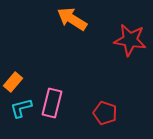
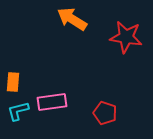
red star: moved 4 px left, 3 px up
orange rectangle: rotated 36 degrees counterclockwise
pink rectangle: moved 1 px up; rotated 68 degrees clockwise
cyan L-shape: moved 3 px left, 3 px down
